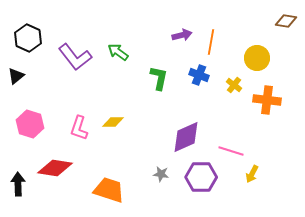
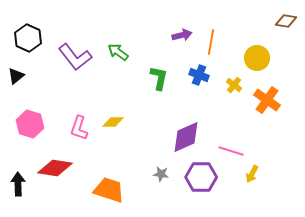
orange cross: rotated 28 degrees clockwise
